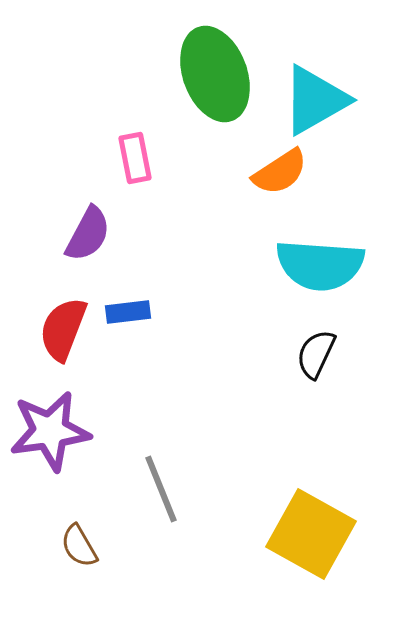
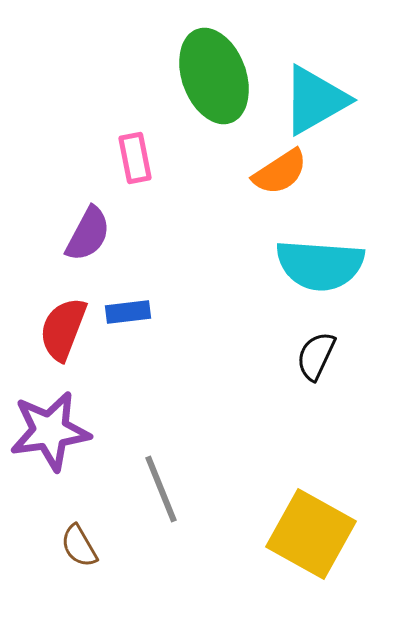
green ellipse: moved 1 px left, 2 px down
black semicircle: moved 2 px down
